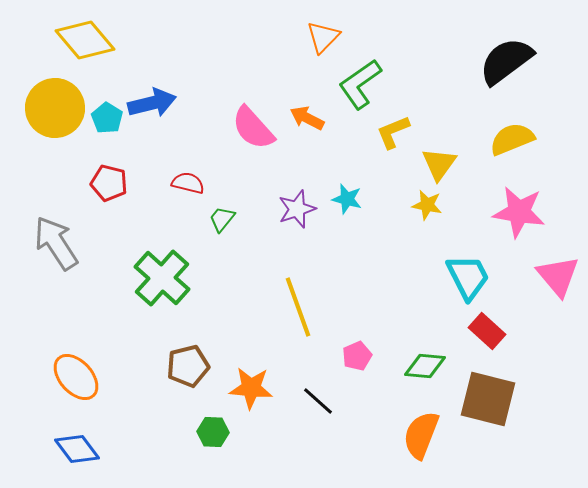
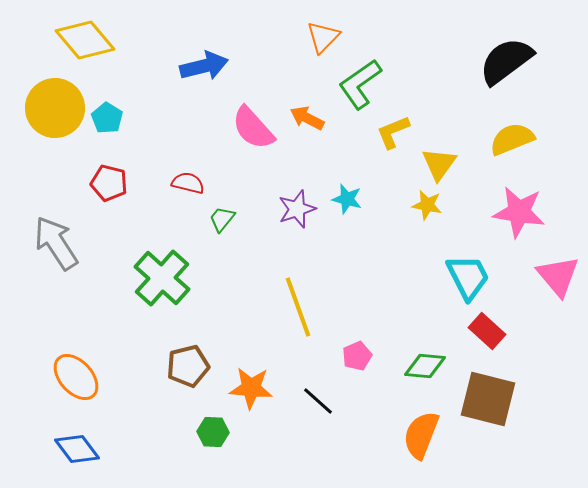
blue arrow: moved 52 px right, 37 px up
